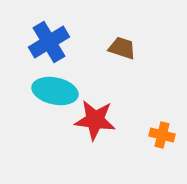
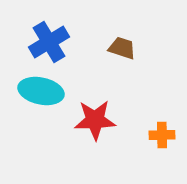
cyan ellipse: moved 14 px left
red star: rotated 9 degrees counterclockwise
orange cross: rotated 15 degrees counterclockwise
